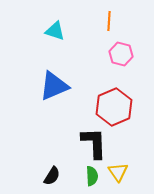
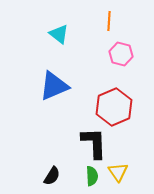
cyan triangle: moved 4 px right, 3 px down; rotated 20 degrees clockwise
